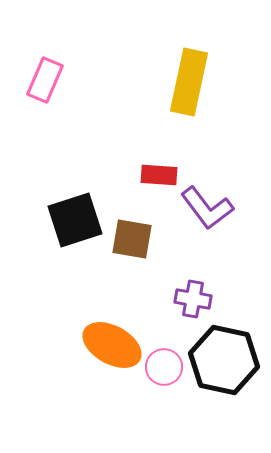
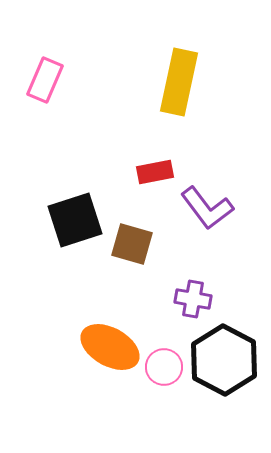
yellow rectangle: moved 10 px left
red rectangle: moved 4 px left, 3 px up; rotated 15 degrees counterclockwise
brown square: moved 5 px down; rotated 6 degrees clockwise
orange ellipse: moved 2 px left, 2 px down
black hexagon: rotated 16 degrees clockwise
